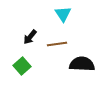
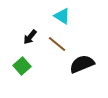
cyan triangle: moved 1 px left, 2 px down; rotated 24 degrees counterclockwise
brown line: rotated 48 degrees clockwise
black semicircle: rotated 25 degrees counterclockwise
